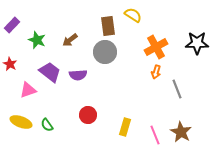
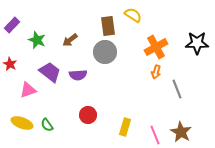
yellow ellipse: moved 1 px right, 1 px down
